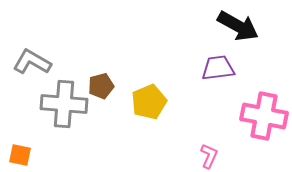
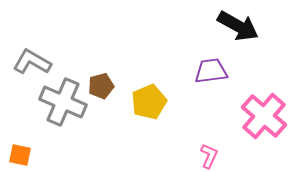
purple trapezoid: moved 7 px left, 3 px down
gray cross: moved 1 px left, 2 px up; rotated 18 degrees clockwise
pink cross: rotated 30 degrees clockwise
